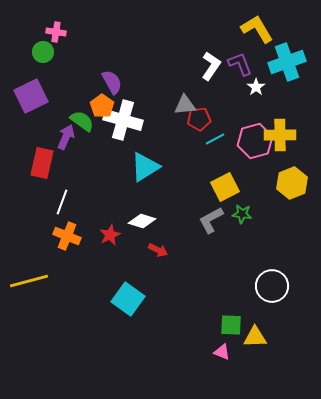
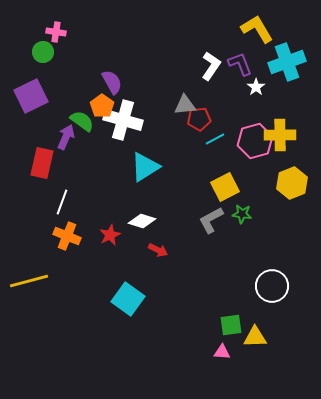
green square: rotated 10 degrees counterclockwise
pink triangle: rotated 18 degrees counterclockwise
